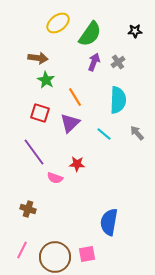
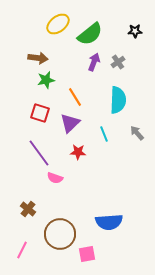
yellow ellipse: moved 1 px down
green semicircle: rotated 16 degrees clockwise
green star: rotated 30 degrees clockwise
cyan line: rotated 28 degrees clockwise
purple line: moved 5 px right, 1 px down
red star: moved 1 px right, 12 px up
brown cross: rotated 21 degrees clockwise
blue semicircle: rotated 104 degrees counterclockwise
brown circle: moved 5 px right, 23 px up
